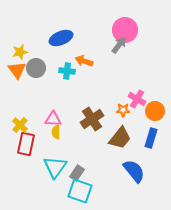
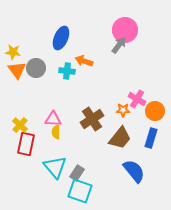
blue ellipse: rotated 45 degrees counterclockwise
yellow star: moved 7 px left; rotated 21 degrees clockwise
cyan triangle: rotated 15 degrees counterclockwise
